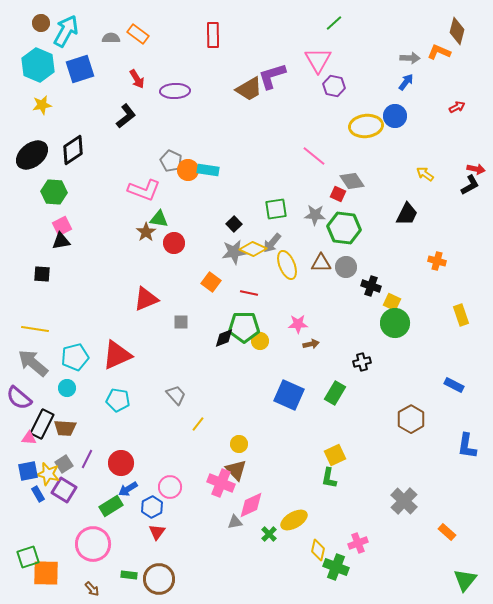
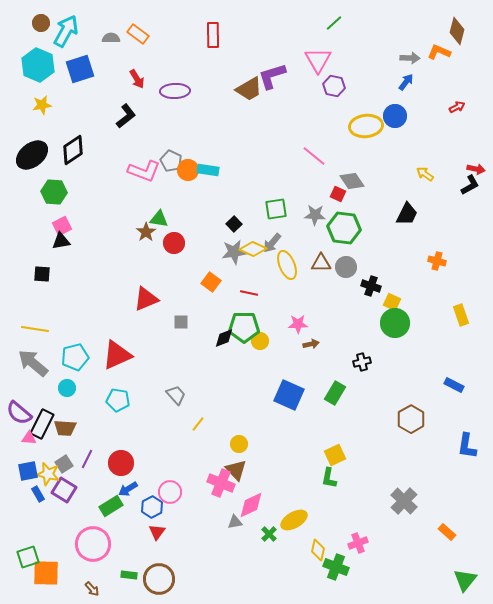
pink L-shape at (144, 190): moved 19 px up
purple semicircle at (19, 398): moved 15 px down
pink circle at (170, 487): moved 5 px down
